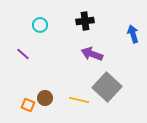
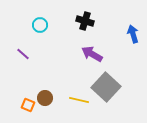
black cross: rotated 24 degrees clockwise
purple arrow: rotated 10 degrees clockwise
gray square: moved 1 px left
